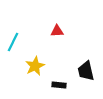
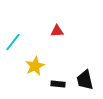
cyan line: rotated 12 degrees clockwise
black trapezoid: moved 1 px left, 9 px down
black rectangle: moved 1 px left, 1 px up
